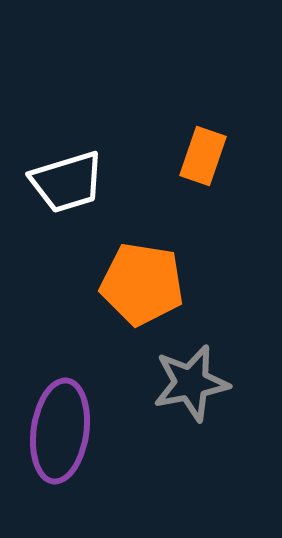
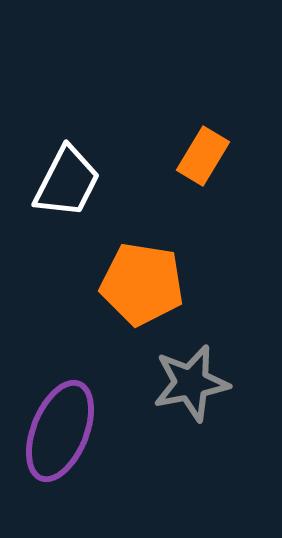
orange rectangle: rotated 12 degrees clockwise
white trapezoid: rotated 46 degrees counterclockwise
purple ellipse: rotated 14 degrees clockwise
